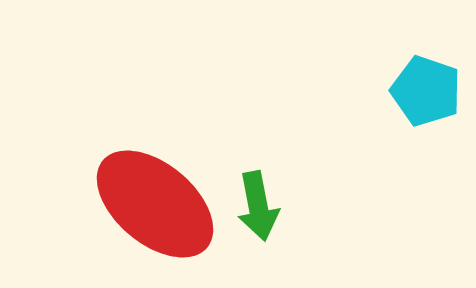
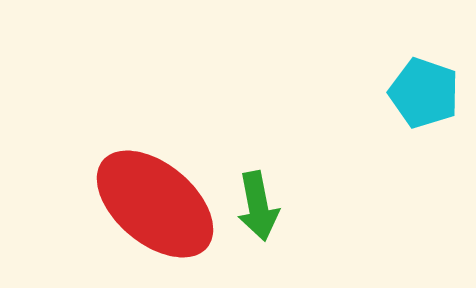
cyan pentagon: moved 2 px left, 2 px down
